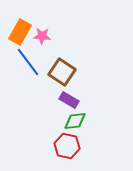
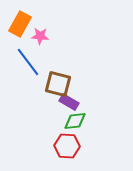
orange rectangle: moved 8 px up
pink star: moved 2 px left
brown square: moved 4 px left, 12 px down; rotated 20 degrees counterclockwise
purple rectangle: moved 2 px down
red hexagon: rotated 10 degrees counterclockwise
